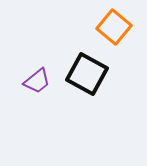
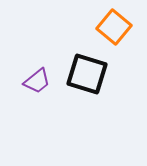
black square: rotated 12 degrees counterclockwise
